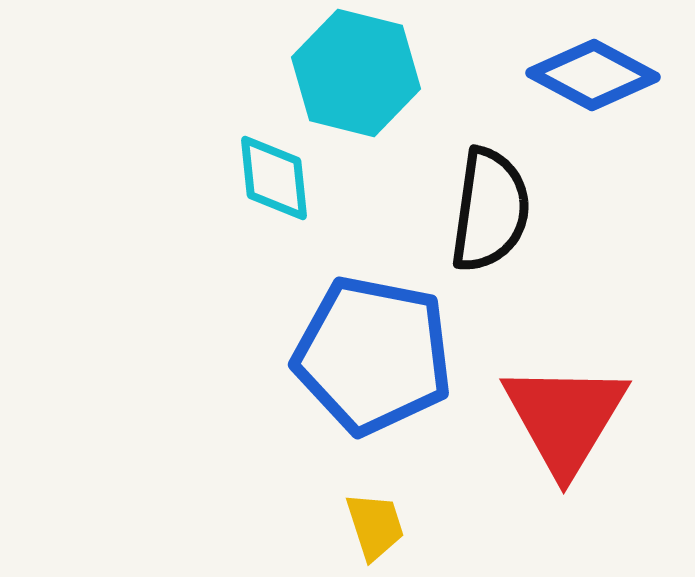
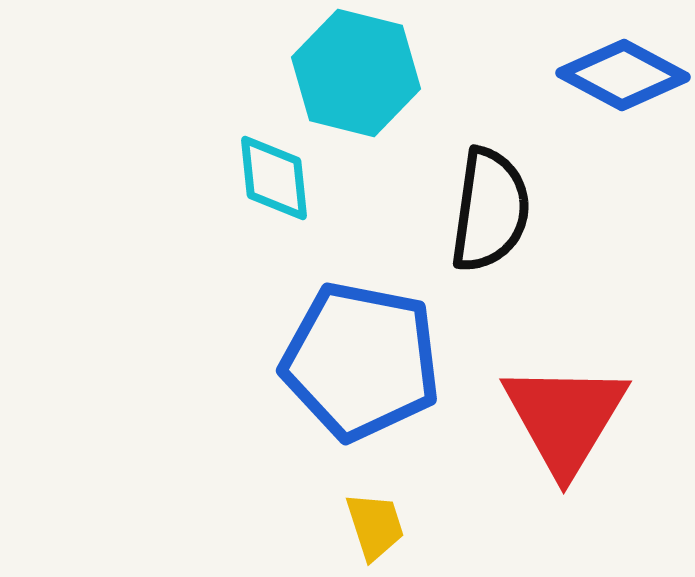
blue diamond: moved 30 px right
blue pentagon: moved 12 px left, 6 px down
